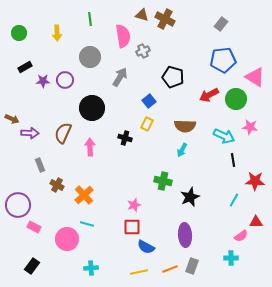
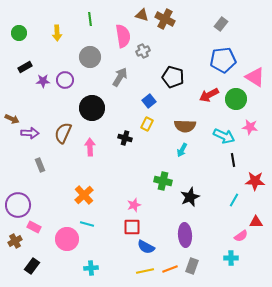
brown cross at (57, 185): moved 42 px left, 56 px down; rotated 32 degrees clockwise
yellow line at (139, 272): moved 6 px right, 1 px up
